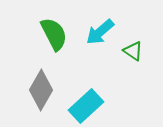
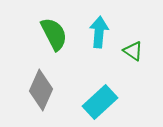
cyan arrow: moved 1 px left; rotated 136 degrees clockwise
gray diamond: rotated 6 degrees counterclockwise
cyan rectangle: moved 14 px right, 4 px up
